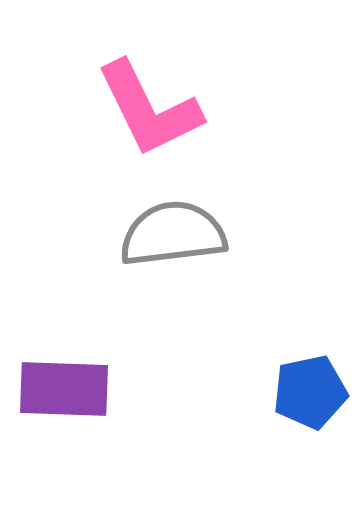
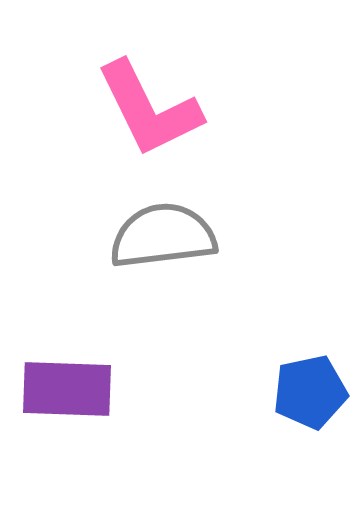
gray semicircle: moved 10 px left, 2 px down
purple rectangle: moved 3 px right
